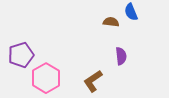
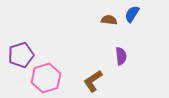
blue semicircle: moved 1 px right, 2 px down; rotated 54 degrees clockwise
brown semicircle: moved 2 px left, 2 px up
pink hexagon: rotated 12 degrees clockwise
